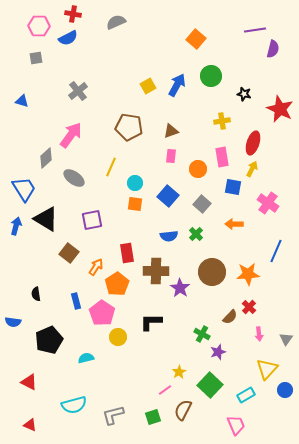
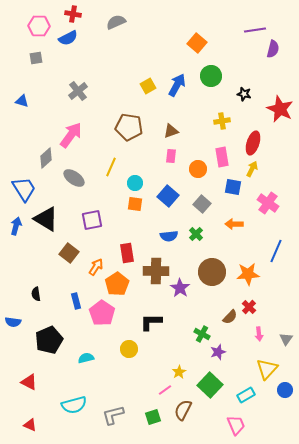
orange square at (196, 39): moved 1 px right, 4 px down
yellow circle at (118, 337): moved 11 px right, 12 px down
